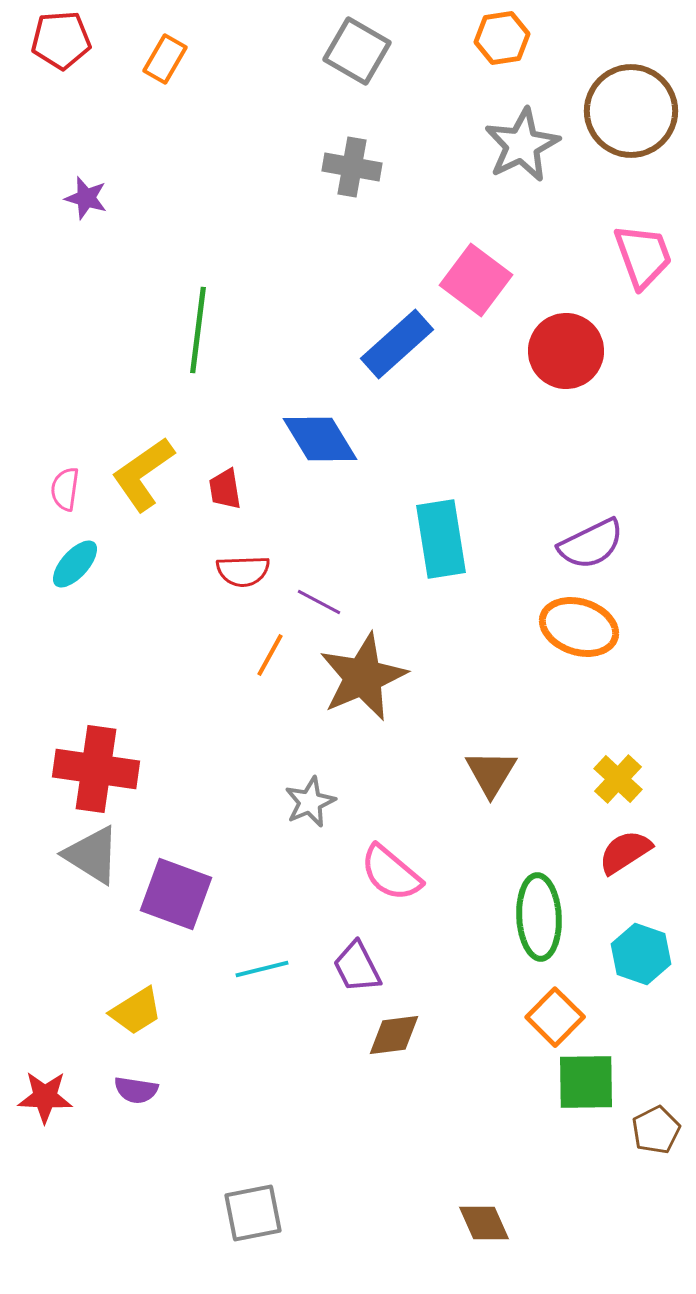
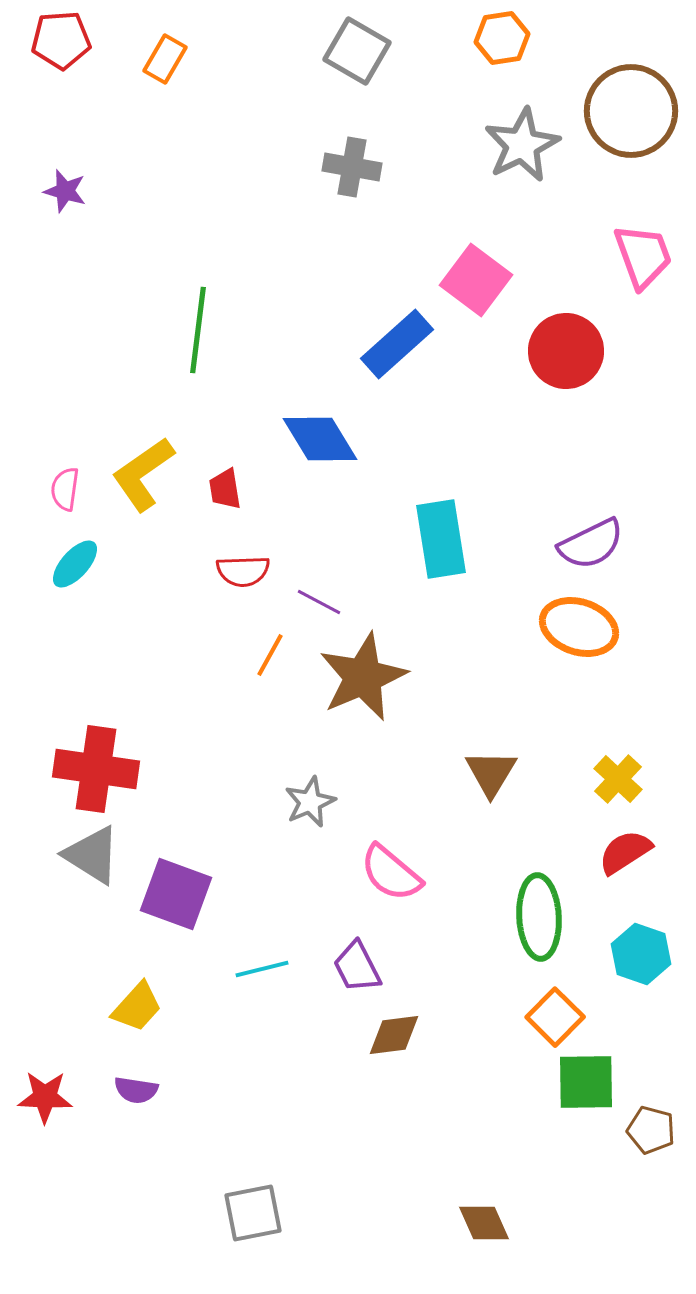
purple star at (86, 198): moved 21 px left, 7 px up
yellow trapezoid at (136, 1011): moved 1 px right, 4 px up; rotated 16 degrees counterclockwise
brown pentagon at (656, 1130): moved 5 px left; rotated 30 degrees counterclockwise
